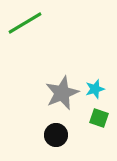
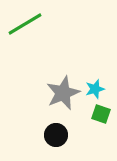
green line: moved 1 px down
gray star: moved 1 px right
green square: moved 2 px right, 4 px up
